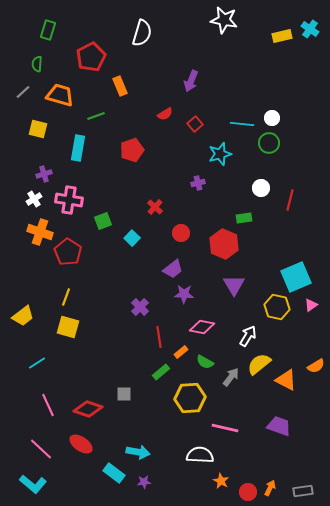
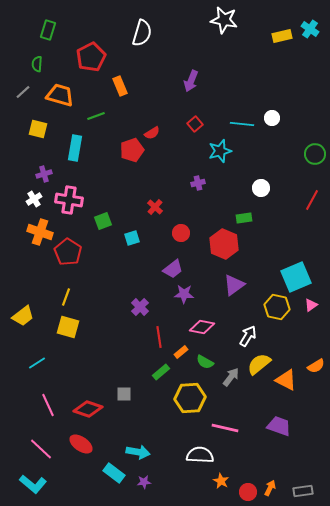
red semicircle at (165, 114): moved 13 px left, 19 px down
green circle at (269, 143): moved 46 px right, 11 px down
cyan rectangle at (78, 148): moved 3 px left
cyan star at (220, 154): moved 3 px up
red line at (290, 200): moved 22 px right; rotated 15 degrees clockwise
cyan square at (132, 238): rotated 28 degrees clockwise
purple triangle at (234, 285): rotated 25 degrees clockwise
